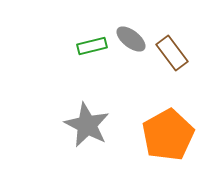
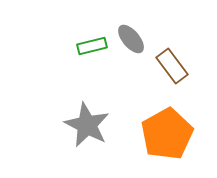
gray ellipse: rotated 12 degrees clockwise
brown rectangle: moved 13 px down
orange pentagon: moved 1 px left, 1 px up
